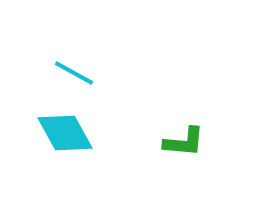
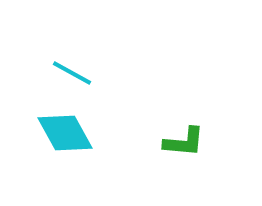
cyan line: moved 2 px left
